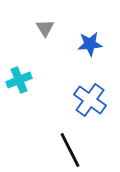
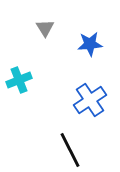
blue cross: rotated 20 degrees clockwise
